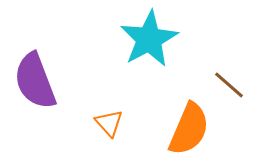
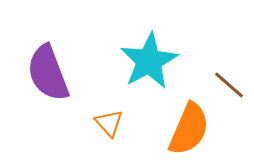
cyan star: moved 22 px down
purple semicircle: moved 13 px right, 8 px up
